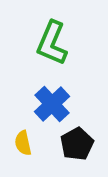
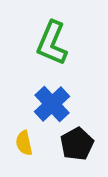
yellow semicircle: moved 1 px right
